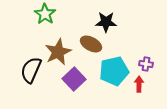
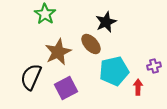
black star: rotated 25 degrees counterclockwise
brown ellipse: rotated 20 degrees clockwise
purple cross: moved 8 px right, 2 px down; rotated 24 degrees counterclockwise
black semicircle: moved 7 px down
purple square: moved 8 px left, 9 px down; rotated 15 degrees clockwise
red arrow: moved 1 px left, 3 px down
